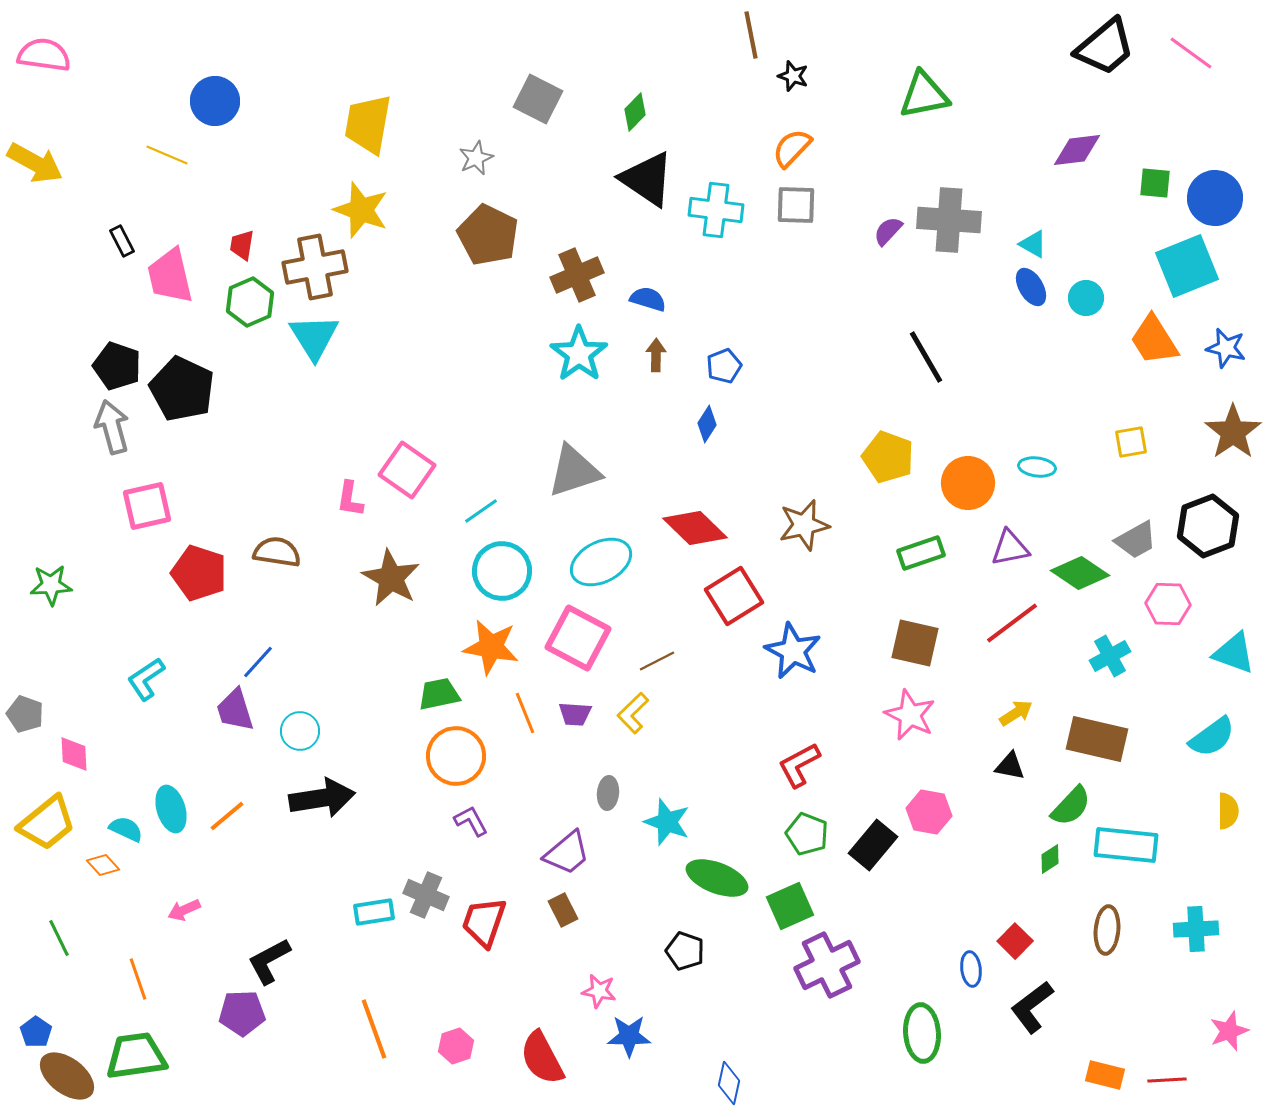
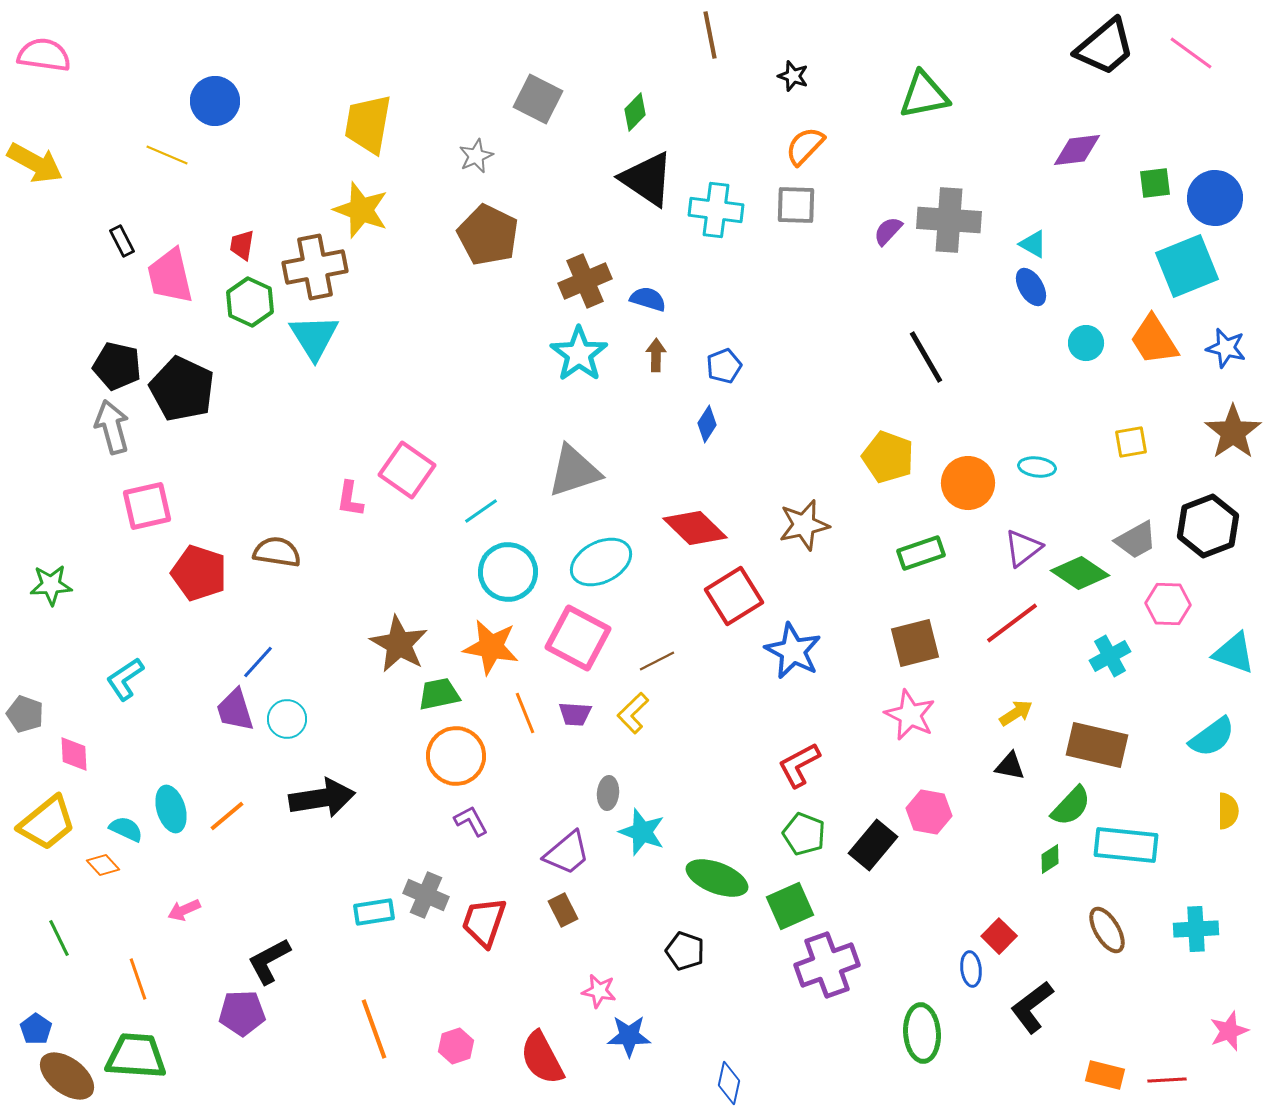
brown line at (751, 35): moved 41 px left
orange semicircle at (792, 148): moved 13 px right, 2 px up
gray star at (476, 158): moved 2 px up
green square at (1155, 183): rotated 12 degrees counterclockwise
brown cross at (577, 275): moved 8 px right, 6 px down
cyan circle at (1086, 298): moved 45 px down
green hexagon at (250, 302): rotated 12 degrees counterclockwise
black pentagon at (117, 366): rotated 6 degrees counterclockwise
purple triangle at (1010, 548): moved 13 px right; rotated 27 degrees counterclockwise
cyan circle at (502, 571): moved 6 px right, 1 px down
brown star at (391, 578): moved 8 px right, 66 px down
brown square at (915, 643): rotated 27 degrees counterclockwise
cyan L-shape at (146, 679): moved 21 px left
cyan circle at (300, 731): moved 13 px left, 12 px up
brown rectangle at (1097, 739): moved 6 px down
cyan star at (667, 822): moved 25 px left, 10 px down
green pentagon at (807, 834): moved 3 px left
brown ellipse at (1107, 930): rotated 36 degrees counterclockwise
red square at (1015, 941): moved 16 px left, 5 px up
purple cross at (827, 965): rotated 6 degrees clockwise
blue pentagon at (36, 1032): moved 3 px up
green trapezoid at (136, 1056): rotated 12 degrees clockwise
